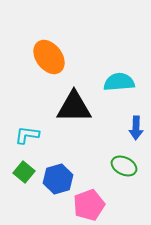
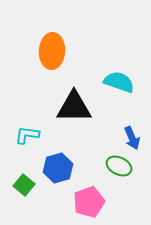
orange ellipse: moved 3 px right, 6 px up; rotated 40 degrees clockwise
cyan semicircle: rotated 24 degrees clockwise
blue arrow: moved 4 px left, 10 px down; rotated 25 degrees counterclockwise
green ellipse: moved 5 px left
green square: moved 13 px down
blue hexagon: moved 11 px up
pink pentagon: moved 3 px up
